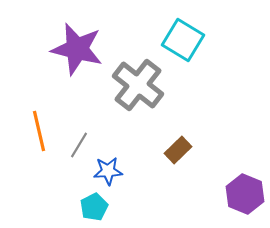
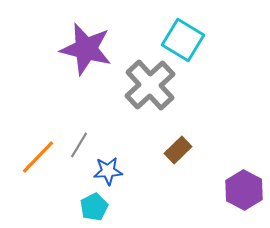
purple star: moved 9 px right
gray cross: moved 12 px right; rotated 9 degrees clockwise
orange line: moved 1 px left, 26 px down; rotated 57 degrees clockwise
purple hexagon: moved 1 px left, 4 px up; rotated 6 degrees clockwise
